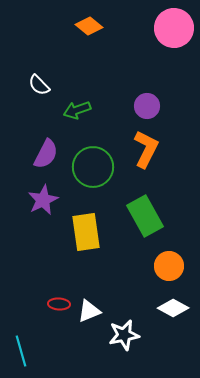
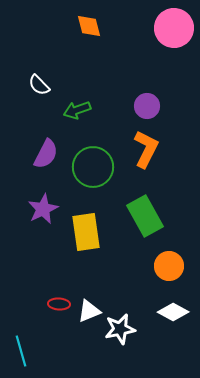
orange diamond: rotated 36 degrees clockwise
purple star: moved 9 px down
white diamond: moved 4 px down
white star: moved 4 px left, 6 px up
